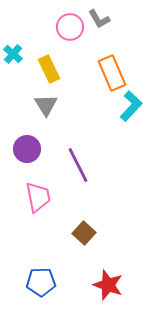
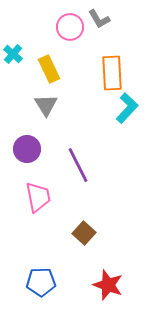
orange rectangle: rotated 20 degrees clockwise
cyan L-shape: moved 4 px left, 2 px down
